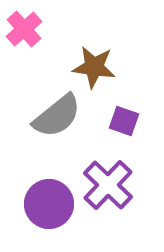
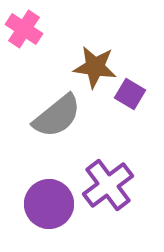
pink cross: rotated 15 degrees counterclockwise
brown star: moved 1 px right
purple square: moved 6 px right, 27 px up; rotated 12 degrees clockwise
purple cross: rotated 9 degrees clockwise
